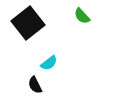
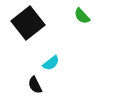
cyan semicircle: moved 2 px right
